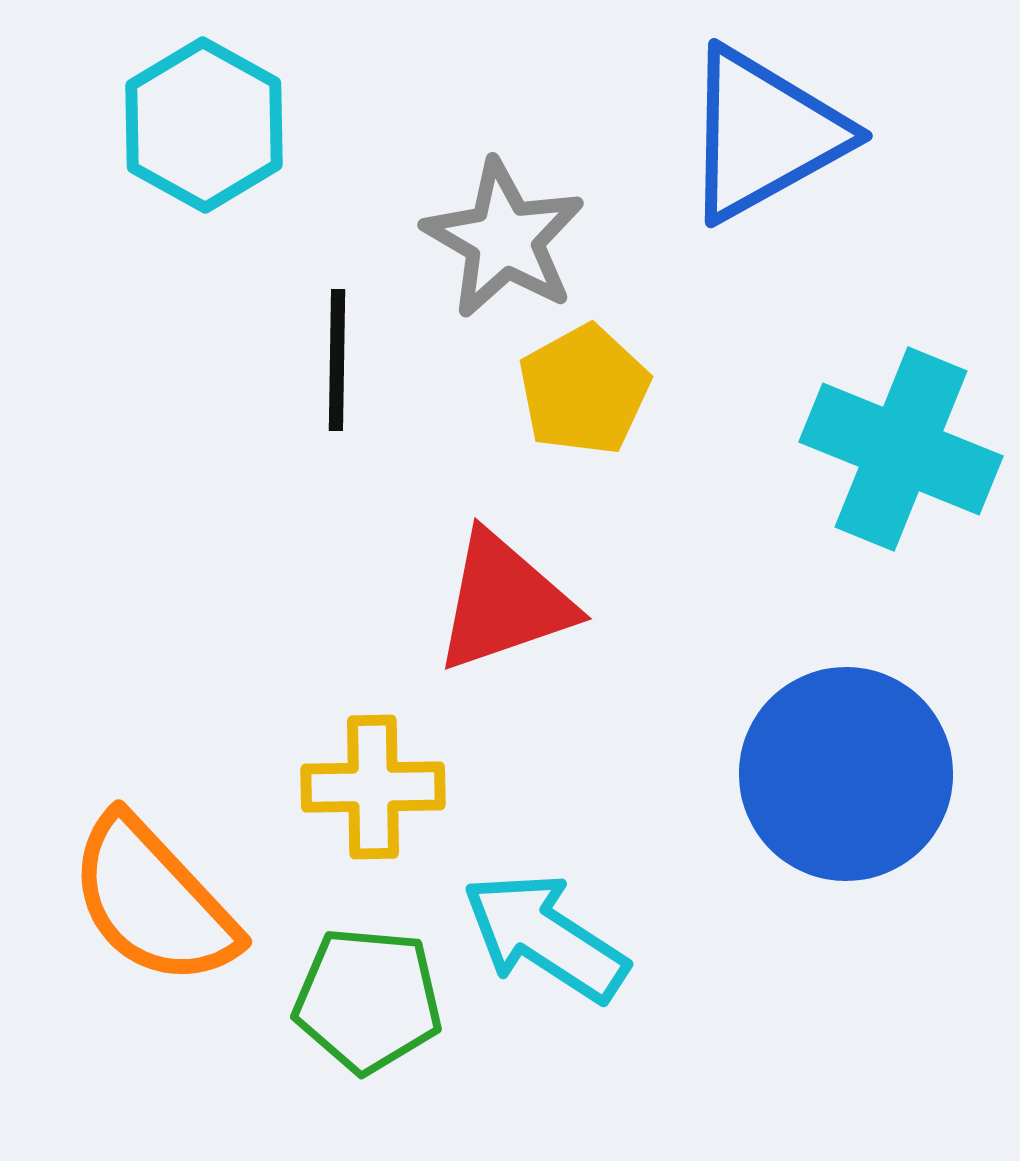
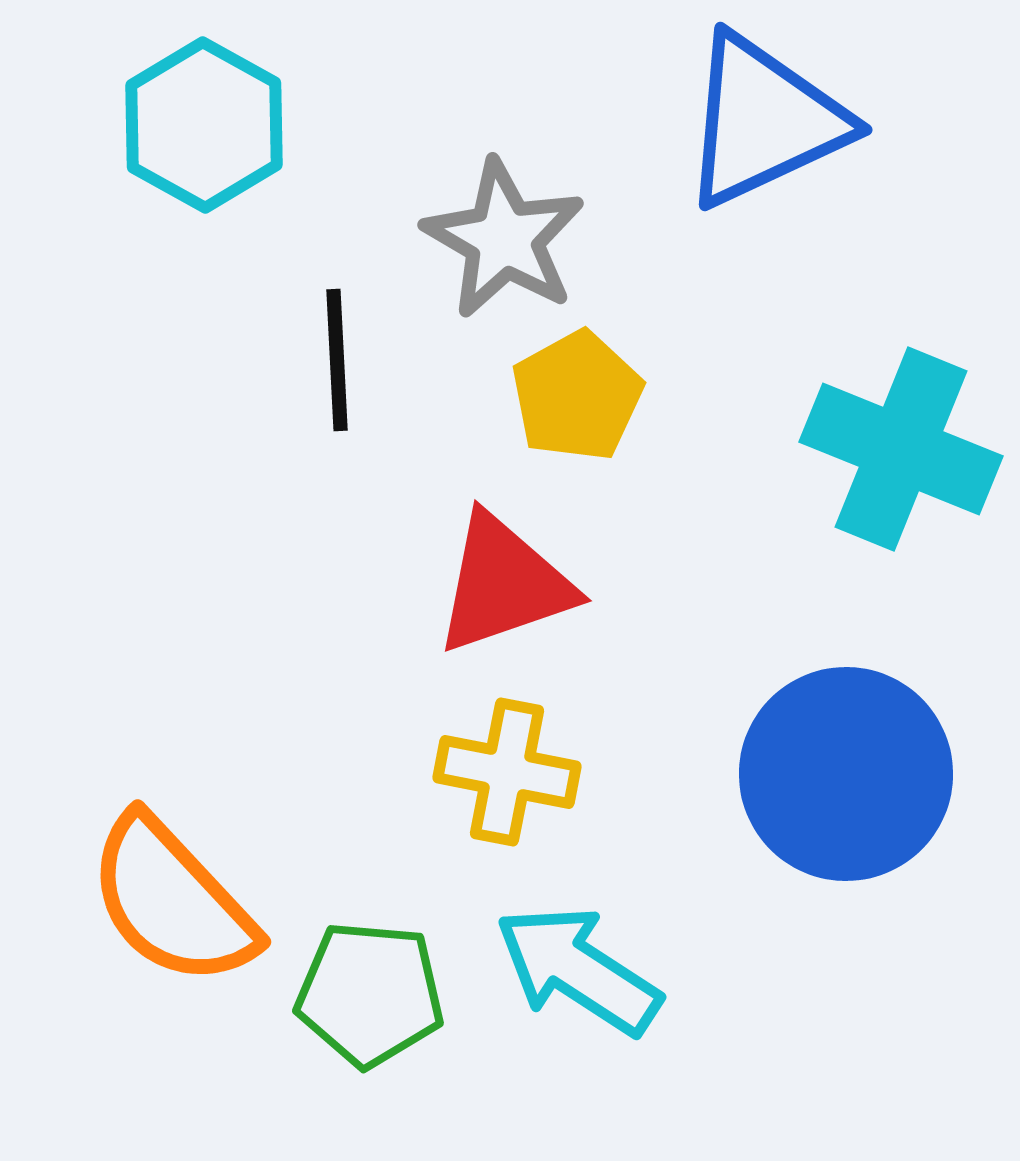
blue triangle: moved 13 px up; rotated 4 degrees clockwise
black line: rotated 4 degrees counterclockwise
yellow pentagon: moved 7 px left, 6 px down
red triangle: moved 18 px up
yellow cross: moved 134 px right, 15 px up; rotated 12 degrees clockwise
orange semicircle: moved 19 px right
cyan arrow: moved 33 px right, 33 px down
green pentagon: moved 2 px right, 6 px up
